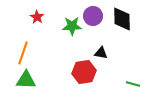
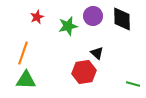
red star: rotated 16 degrees clockwise
green star: moved 4 px left; rotated 12 degrees counterclockwise
black triangle: moved 4 px left; rotated 32 degrees clockwise
